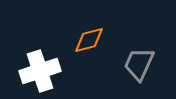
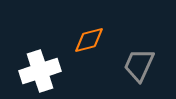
gray trapezoid: moved 1 px down
